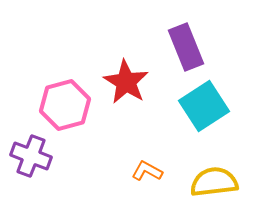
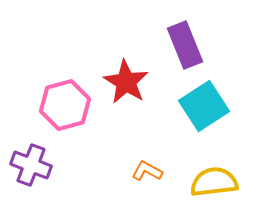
purple rectangle: moved 1 px left, 2 px up
purple cross: moved 9 px down
